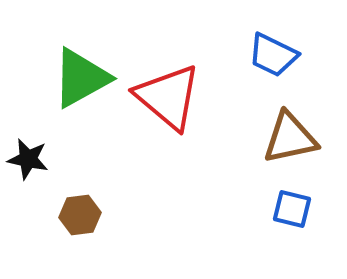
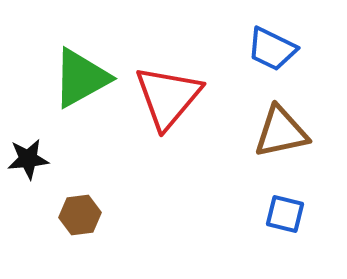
blue trapezoid: moved 1 px left, 6 px up
red triangle: rotated 30 degrees clockwise
brown triangle: moved 9 px left, 6 px up
black star: rotated 18 degrees counterclockwise
blue square: moved 7 px left, 5 px down
